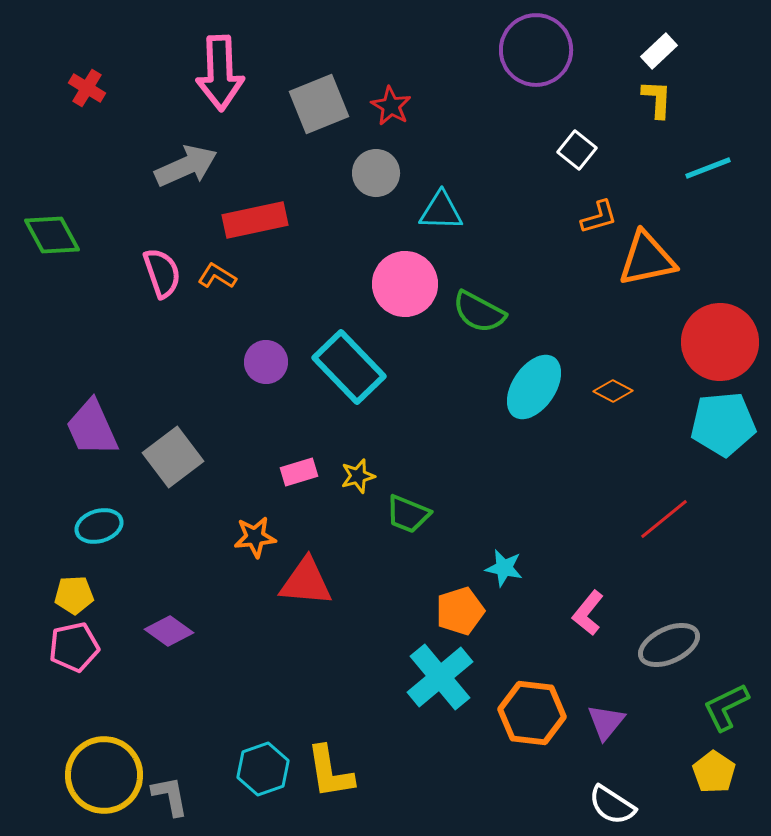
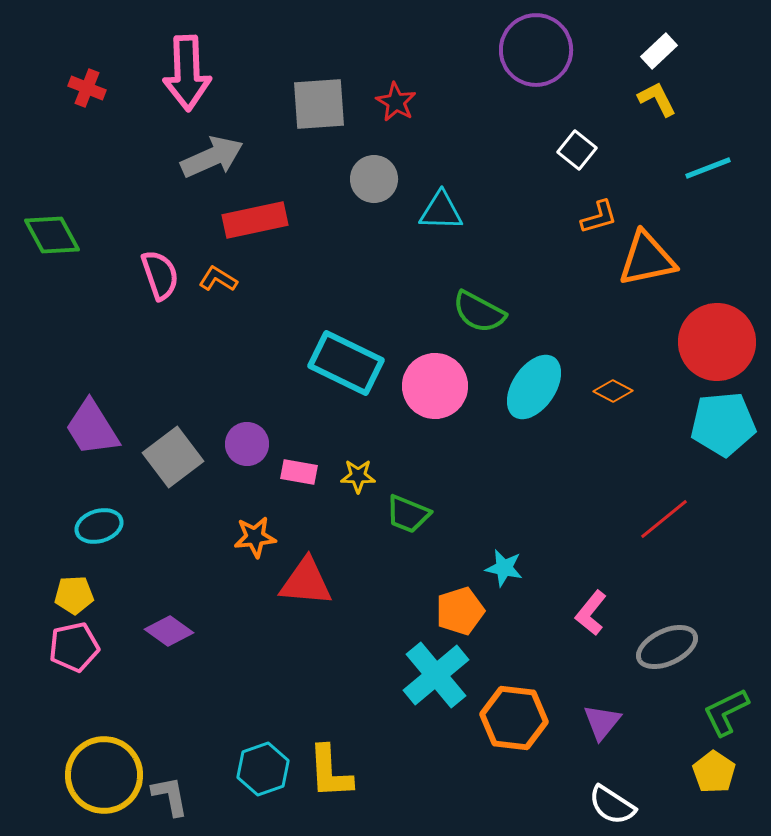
pink arrow at (220, 73): moved 33 px left
red cross at (87, 88): rotated 9 degrees counterclockwise
yellow L-shape at (657, 99): rotated 30 degrees counterclockwise
gray square at (319, 104): rotated 18 degrees clockwise
red star at (391, 106): moved 5 px right, 4 px up
gray arrow at (186, 166): moved 26 px right, 9 px up
gray circle at (376, 173): moved 2 px left, 6 px down
pink semicircle at (162, 273): moved 2 px left, 2 px down
orange L-shape at (217, 276): moved 1 px right, 3 px down
pink circle at (405, 284): moved 30 px right, 102 px down
red circle at (720, 342): moved 3 px left
purple circle at (266, 362): moved 19 px left, 82 px down
cyan rectangle at (349, 367): moved 3 px left, 4 px up; rotated 20 degrees counterclockwise
purple trapezoid at (92, 428): rotated 8 degrees counterclockwise
pink rectangle at (299, 472): rotated 27 degrees clockwise
yellow star at (358, 476): rotated 16 degrees clockwise
pink L-shape at (588, 613): moved 3 px right
gray ellipse at (669, 645): moved 2 px left, 2 px down
cyan cross at (440, 677): moved 4 px left, 2 px up
green L-shape at (726, 707): moved 5 px down
orange hexagon at (532, 713): moved 18 px left, 5 px down
purple triangle at (606, 722): moved 4 px left
yellow L-shape at (330, 772): rotated 6 degrees clockwise
